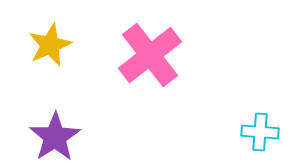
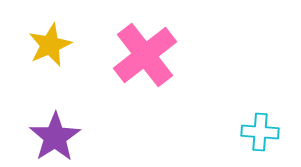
pink cross: moved 5 px left
